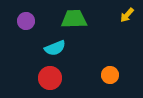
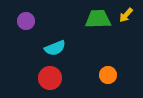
yellow arrow: moved 1 px left
green trapezoid: moved 24 px right
orange circle: moved 2 px left
